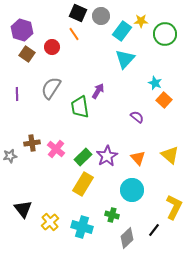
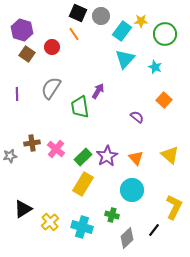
cyan star: moved 16 px up
orange triangle: moved 2 px left
black triangle: rotated 36 degrees clockwise
